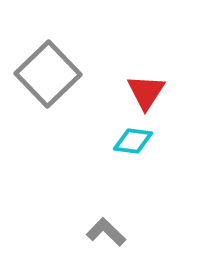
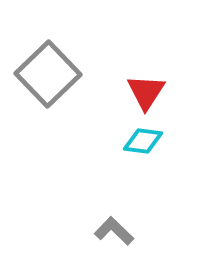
cyan diamond: moved 10 px right
gray L-shape: moved 8 px right, 1 px up
